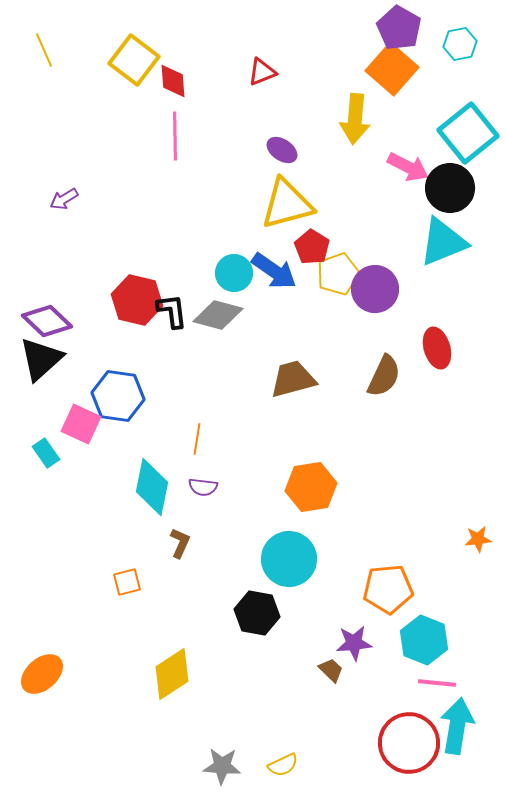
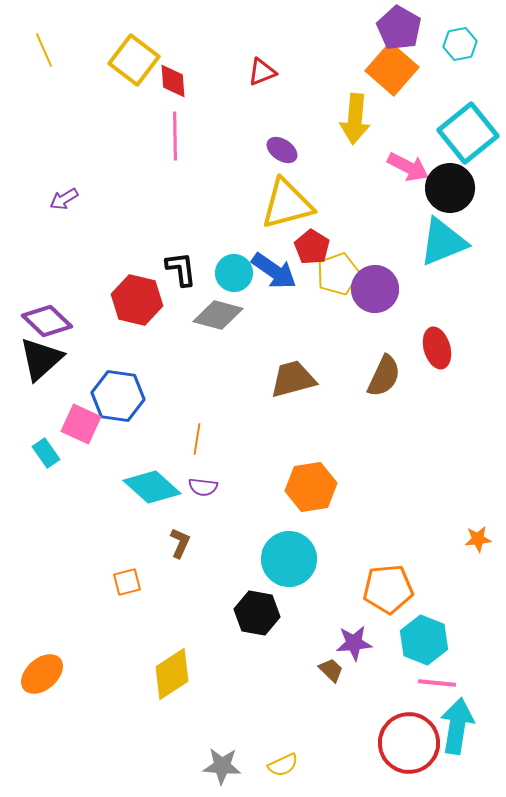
black L-shape at (172, 311): moved 9 px right, 42 px up
cyan diamond at (152, 487): rotated 60 degrees counterclockwise
